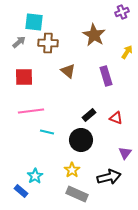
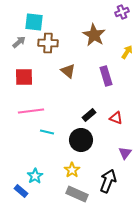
black arrow: moved 1 px left, 4 px down; rotated 55 degrees counterclockwise
